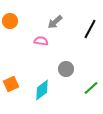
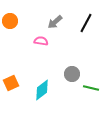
black line: moved 4 px left, 6 px up
gray circle: moved 6 px right, 5 px down
orange square: moved 1 px up
green line: rotated 56 degrees clockwise
